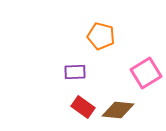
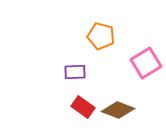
pink square: moved 10 px up
brown diamond: rotated 16 degrees clockwise
